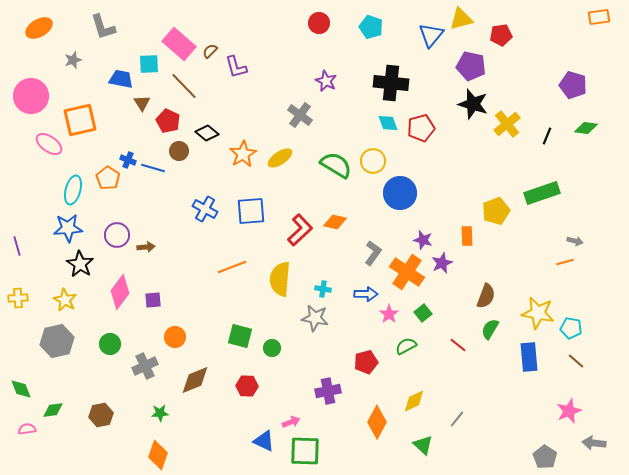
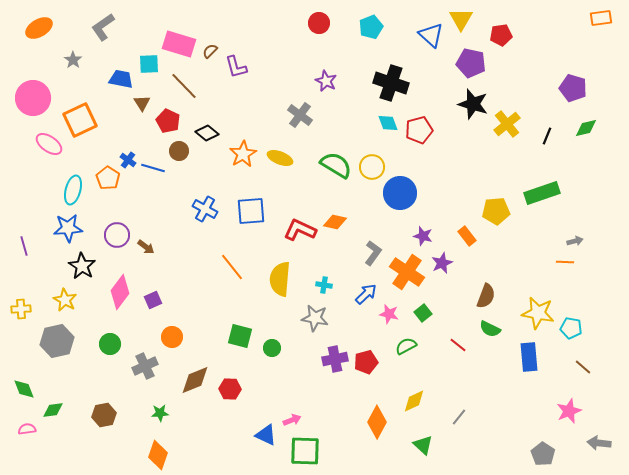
orange rectangle at (599, 17): moved 2 px right, 1 px down
yellow triangle at (461, 19): rotated 45 degrees counterclockwise
gray L-shape at (103, 27): rotated 72 degrees clockwise
cyan pentagon at (371, 27): rotated 30 degrees clockwise
blue triangle at (431, 35): rotated 28 degrees counterclockwise
pink rectangle at (179, 44): rotated 24 degrees counterclockwise
gray star at (73, 60): rotated 18 degrees counterclockwise
purple pentagon at (471, 66): moved 3 px up
black cross at (391, 83): rotated 12 degrees clockwise
purple pentagon at (573, 85): moved 3 px down
pink circle at (31, 96): moved 2 px right, 2 px down
orange square at (80, 120): rotated 12 degrees counterclockwise
red pentagon at (421, 128): moved 2 px left, 2 px down
green diamond at (586, 128): rotated 20 degrees counterclockwise
yellow ellipse at (280, 158): rotated 55 degrees clockwise
blue cross at (128, 160): rotated 14 degrees clockwise
yellow circle at (373, 161): moved 1 px left, 6 px down
yellow pentagon at (496, 211): rotated 16 degrees clockwise
red L-shape at (300, 230): rotated 112 degrees counterclockwise
orange rectangle at (467, 236): rotated 36 degrees counterclockwise
purple star at (423, 240): moved 4 px up
gray arrow at (575, 241): rotated 28 degrees counterclockwise
purple line at (17, 246): moved 7 px right
brown arrow at (146, 247): rotated 42 degrees clockwise
orange line at (565, 262): rotated 18 degrees clockwise
black star at (80, 264): moved 2 px right, 2 px down
orange line at (232, 267): rotated 72 degrees clockwise
cyan cross at (323, 289): moved 1 px right, 4 px up
blue arrow at (366, 294): rotated 45 degrees counterclockwise
yellow cross at (18, 298): moved 3 px right, 11 px down
purple square at (153, 300): rotated 18 degrees counterclockwise
pink star at (389, 314): rotated 24 degrees counterclockwise
green semicircle at (490, 329): rotated 95 degrees counterclockwise
orange circle at (175, 337): moved 3 px left
brown line at (576, 361): moved 7 px right, 6 px down
red hexagon at (247, 386): moved 17 px left, 3 px down
green diamond at (21, 389): moved 3 px right
purple cross at (328, 391): moved 7 px right, 32 px up
brown hexagon at (101, 415): moved 3 px right
gray line at (457, 419): moved 2 px right, 2 px up
pink arrow at (291, 422): moved 1 px right, 2 px up
blue triangle at (264, 441): moved 2 px right, 6 px up
gray arrow at (594, 443): moved 5 px right
gray pentagon at (545, 457): moved 2 px left, 3 px up
